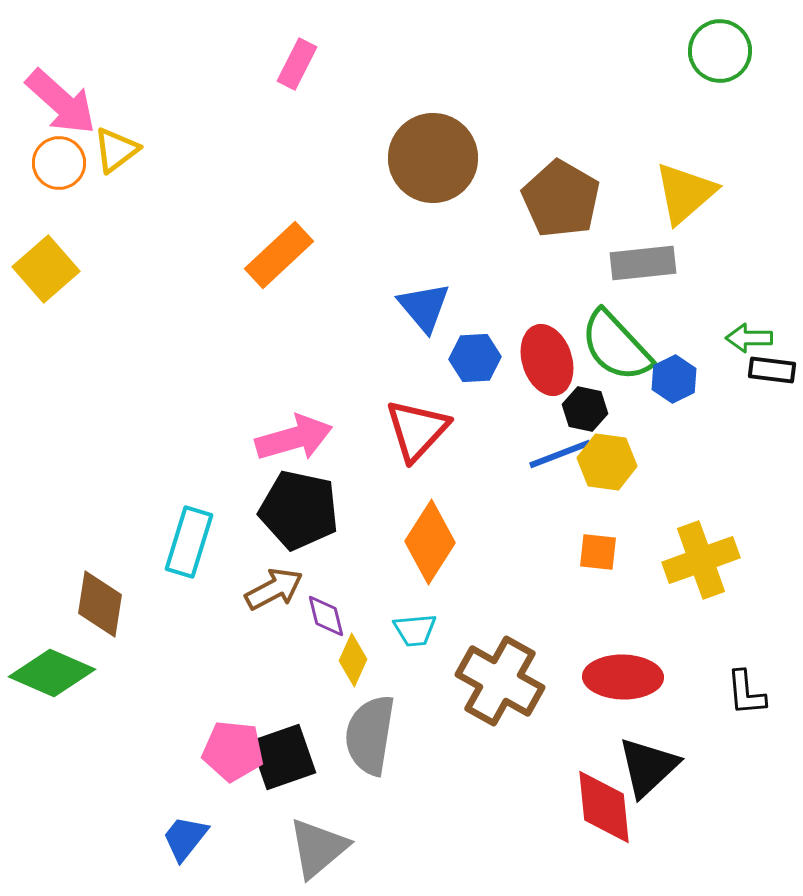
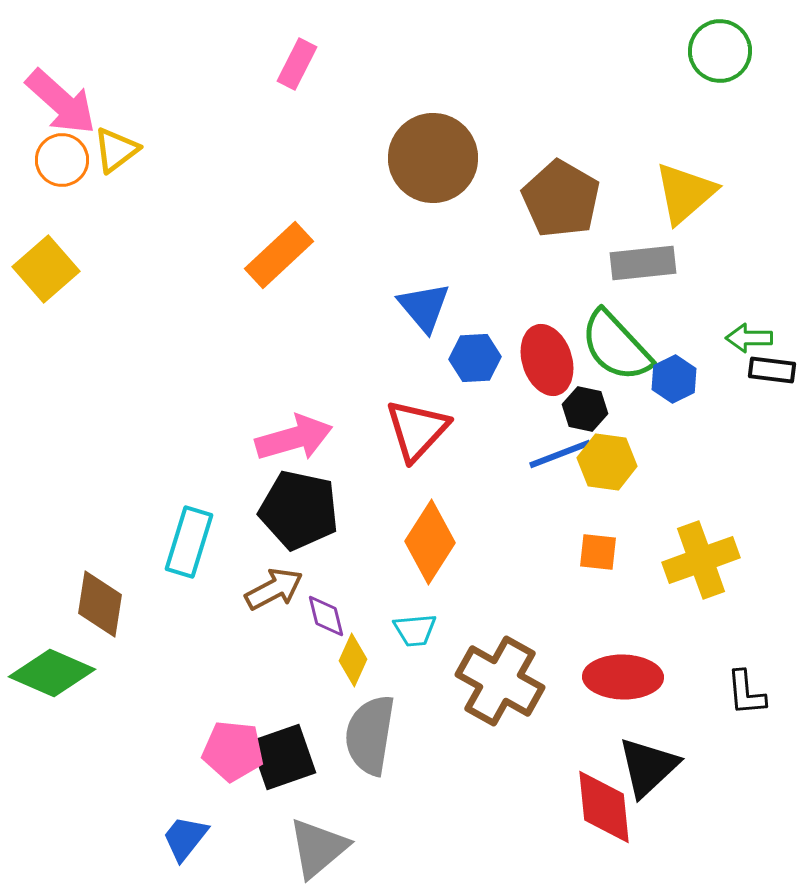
orange circle at (59, 163): moved 3 px right, 3 px up
